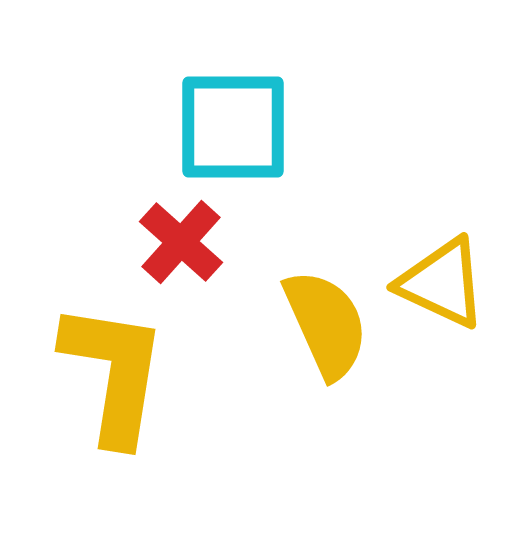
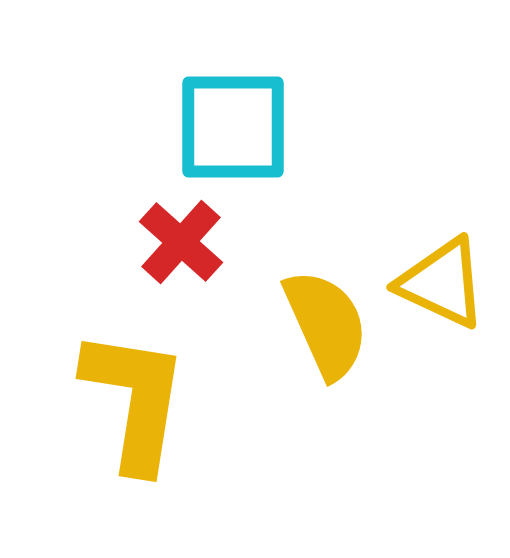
yellow L-shape: moved 21 px right, 27 px down
